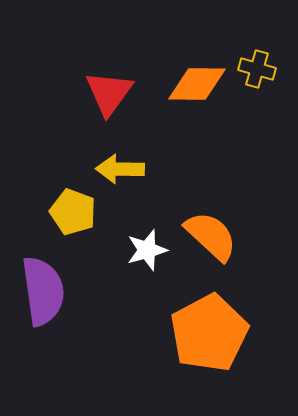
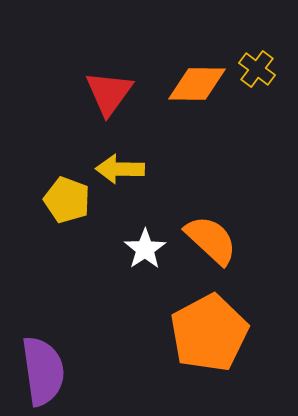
yellow cross: rotated 21 degrees clockwise
yellow pentagon: moved 6 px left, 12 px up
orange semicircle: moved 4 px down
white star: moved 2 px left, 1 px up; rotated 18 degrees counterclockwise
purple semicircle: moved 80 px down
